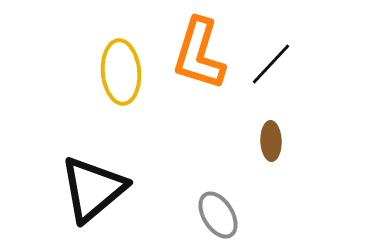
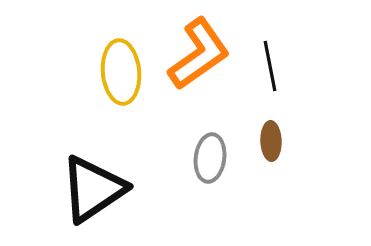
orange L-shape: rotated 142 degrees counterclockwise
black line: moved 1 px left, 2 px down; rotated 54 degrees counterclockwise
black triangle: rotated 6 degrees clockwise
gray ellipse: moved 8 px left, 57 px up; rotated 39 degrees clockwise
